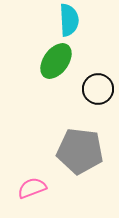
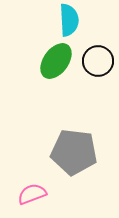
black circle: moved 28 px up
gray pentagon: moved 6 px left, 1 px down
pink semicircle: moved 6 px down
